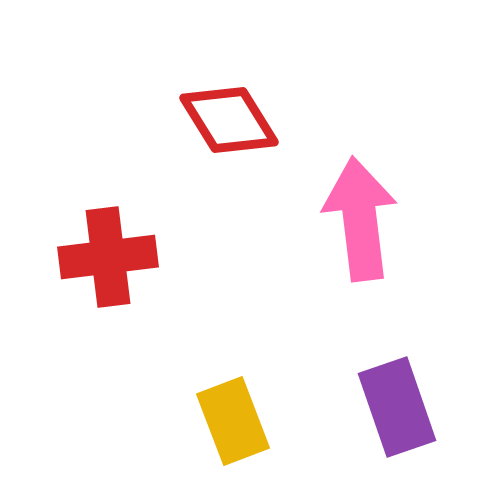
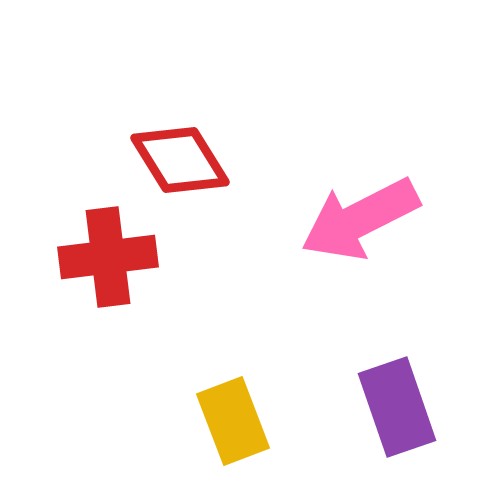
red diamond: moved 49 px left, 40 px down
pink arrow: rotated 110 degrees counterclockwise
